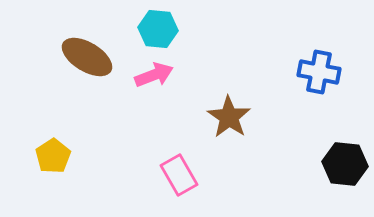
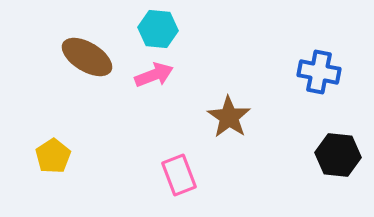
black hexagon: moved 7 px left, 9 px up
pink rectangle: rotated 9 degrees clockwise
